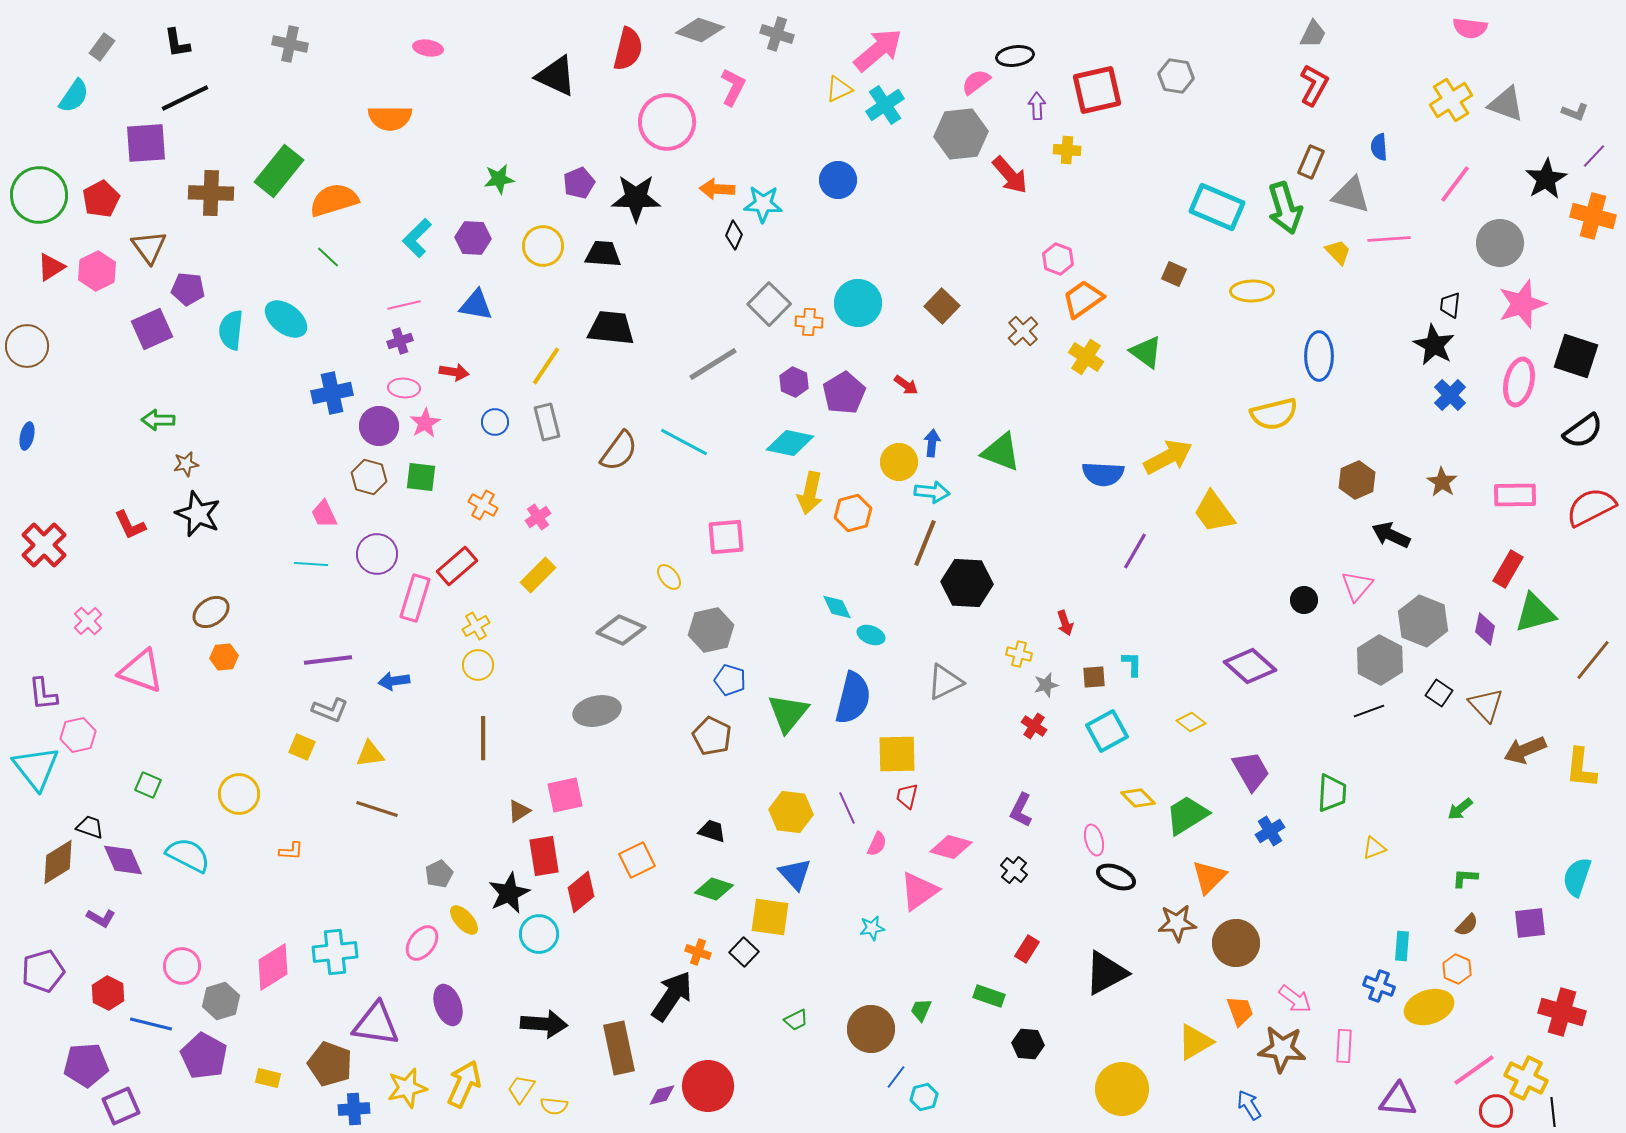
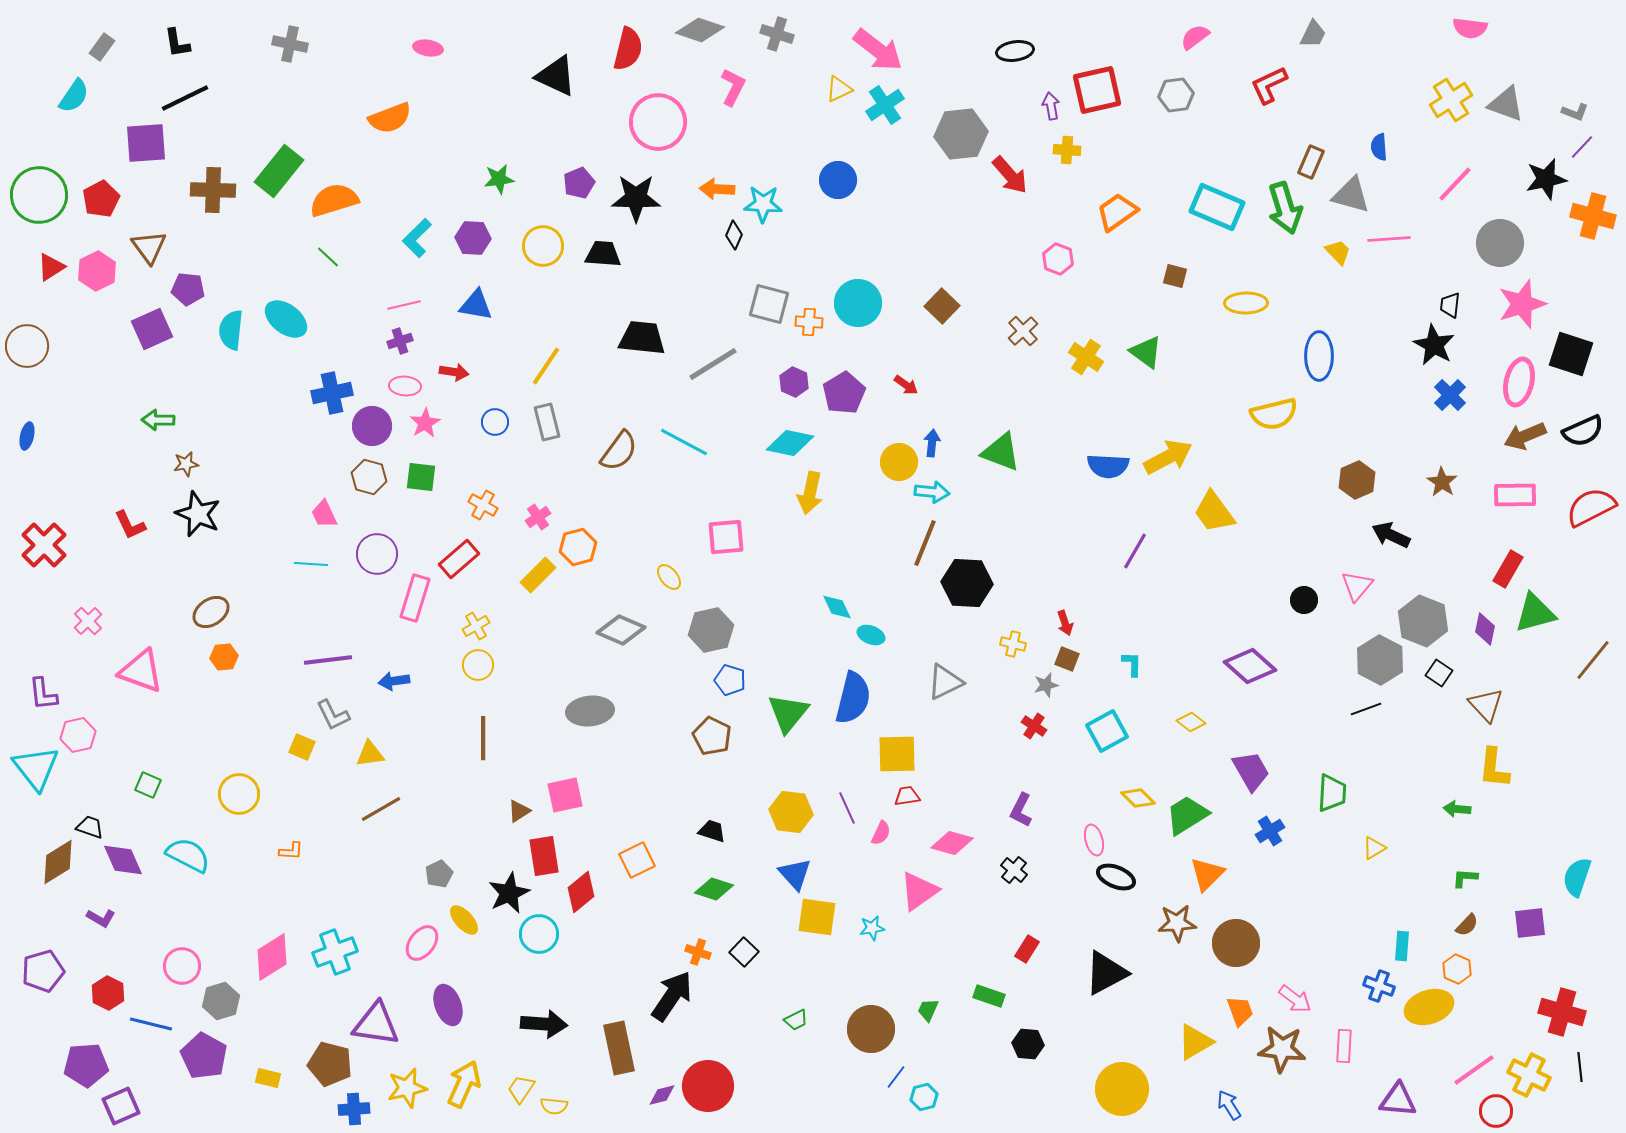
pink arrow at (878, 50): rotated 78 degrees clockwise
black ellipse at (1015, 56): moved 5 px up
gray hexagon at (1176, 76): moved 19 px down; rotated 16 degrees counterclockwise
pink semicircle at (976, 82): moved 219 px right, 45 px up
red L-shape at (1314, 85): moved 45 px left; rotated 144 degrees counterclockwise
purple arrow at (1037, 106): moved 14 px right; rotated 8 degrees counterclockwise
orange semicircle at (390, 118): rotated 21 degrees counterclockwise
pink circle at (667, 122): moved 9 px left
purple line at (1594, 156): moved 12 px left, 9 px up
black star at (1546, 179): rotated 18 degrees clockwise
pink line at (1455, 184): rotated 6 degrees clockwise
brown cross at (211, 193): moved 2 px right, 3 px up
brown square at (1174, 274): moved 1 px right, 2 px down; rotated 10 degrees counterclockwise
yellow ellipse at (1252, 291): moved 6 px left, 12 px down
orange trapezoid at (1083, 299): moved 34 px right, 87 px up
gray square at (769, 304): rotated 30 degrees counterclockwise
black trapezoid at (611, 328): moved 31 px right, 10 px down
black square at (1576, 356): moved 5 px left, 2 px up
pink ellipse at (404, 388): moved 1 px right, 2 px up
purple circle at (379, 426): moved 7 px left
black semicircle at (1583, 431): rotated 12 degrees clockwise
blue semicircle at (1103, 474): moved 5 px right, 8 px up
orange hexagon at (853, 513): moved 275 px left, 34 px down
red rectangle at (457, 566): moved 2 px right, 7 px up
yellow cross at (1019, 654): moved 6 px left, 10 px up
brown square at (1094, 677): moved 27 px left, 18 px up; rotated 25 degrees clockwise
black square at (1439, 693): moved 20 px up
gray L-shape at (330, 710): moved 3 px right, 5 px down; rotated 42 degrees clockwise
gray ellipse at (597, 711): moved 7 px left; rotated 6 degrees clockwise
black line at (1369, 711): moved 3 px left, 2 px up
brown arrow at (1525, 750): moved 314 px up
yellow L-shape at (1581, 768): moved 87 px left
red trapezoid at (907, 796): rotated 68 degrees clockwise
brown line at (377, 809): moved 4 px right; rotated 48 degrees counterclockwise
green arrow at (1460, 809): moved 3 px left; rotated 44 degrees clockwise
pink semicircle at (877, 844): moved 4 px right, 11 px up
pink diamond at (951, 847): moved 1 px right, 4 px up
yellow triangle at (1374, 848): rotated 10 degrees counterclockwise
orange triangle at (1209, 877): moved 2 px left, 3 px up
yellow square at (770, 917): moved 47 px right
cyan cross at (335, 952): rotated 15 degrees counterclockwise
pink diamond at (273, 967): moved 1 px left, 10 px up
green trapezoid at (921, 1010): moved 7 px right
brown pentagon at (330, 1064): rotated 6 degrees counterclockwise
yellow cross at (1526, 1078): moved 3 px right, 3 px up
blue arrow at (1249, 1105): moved 20 px left
black line at (1553, 1112): moved 27 px right, 45 px up
